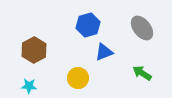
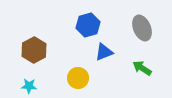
gray ellipse: rotated 15 degrees clockwise
green arrow: moved 5 px up
